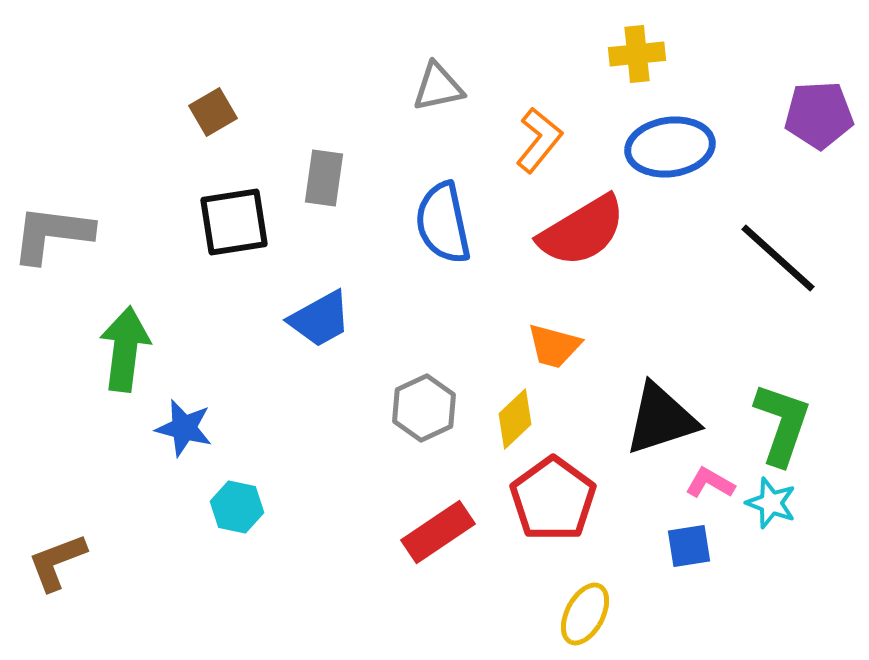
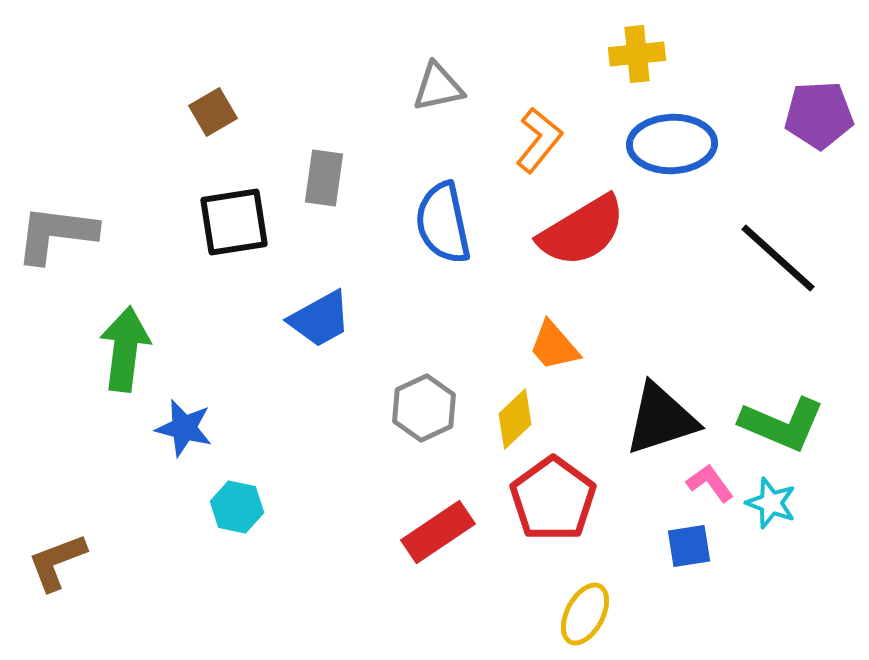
blue ellipse: moved 2 px right, 3 px up; rotated 6 degrees clockwise
gray L-shape: moved 4 px right
orange trapezoid: rotated 34 degrees clockwise
green L-shape: rotated 94 degrees clockwise
pink L-shape: rotated 24 degrees clockwise
